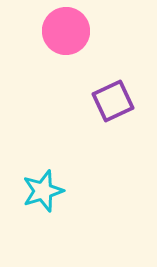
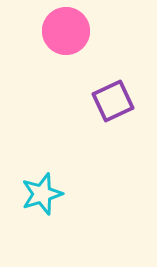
cyan star: moved 1 px left, 3 px down
